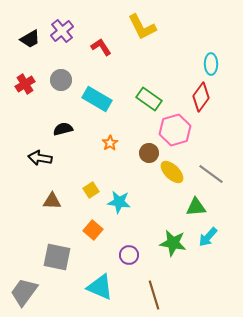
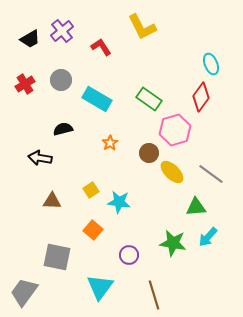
cyan ellipse: rotated 20 degrees counterclockwise
cyan triangle: rotated 44 degrees clockwise
